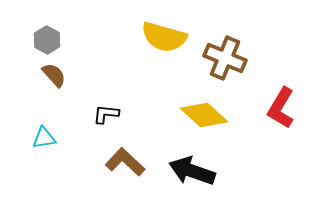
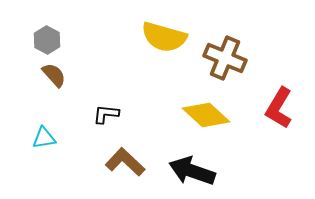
red L-shape: moved 2 px left
yellow diamond: moved 2 px right
